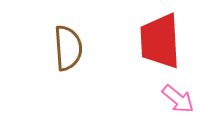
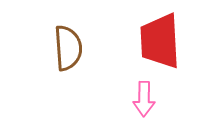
pink arrow: moved 34 px left; rotated 52 degrees clockwise
